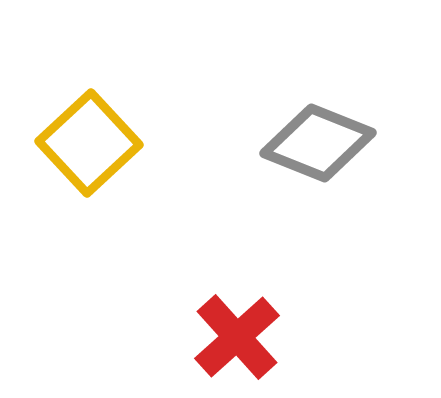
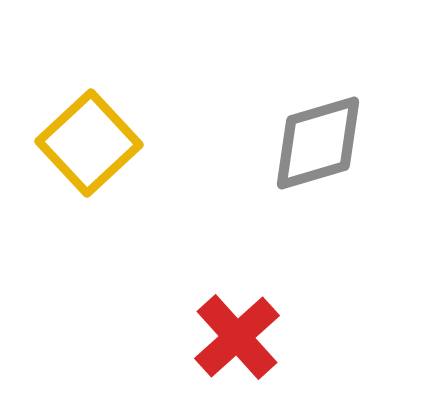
gray diamond: rotated 38 degrees counterclockwise
